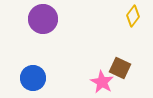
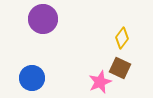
yellow diamond: moved 11 px left, 22 px down
blue circle: moved 1 px left
pink star: moved 2 px left; rotated 20 degrees clockwise
